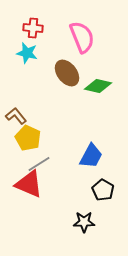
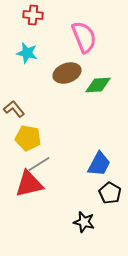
red cross: moved 13 px up
pink semicircle: moved 2 px right
brown ellipse: rotated 72 degrees counterclockwise
green diamond: moved 1 px up; rotated 16 degrees counterclockwise
brown L-shape: moved 2 px left, 7 px up
yellow pentagon: rotated 15 degrees counterclockwise
blue trapezoid: moved 8 px right, 8 px down
red triangle: rotated 36 degrees counterclockwise
black pentagon: moved 7 px right, 3 px down
black star: rotated 15 degrees clockwise
